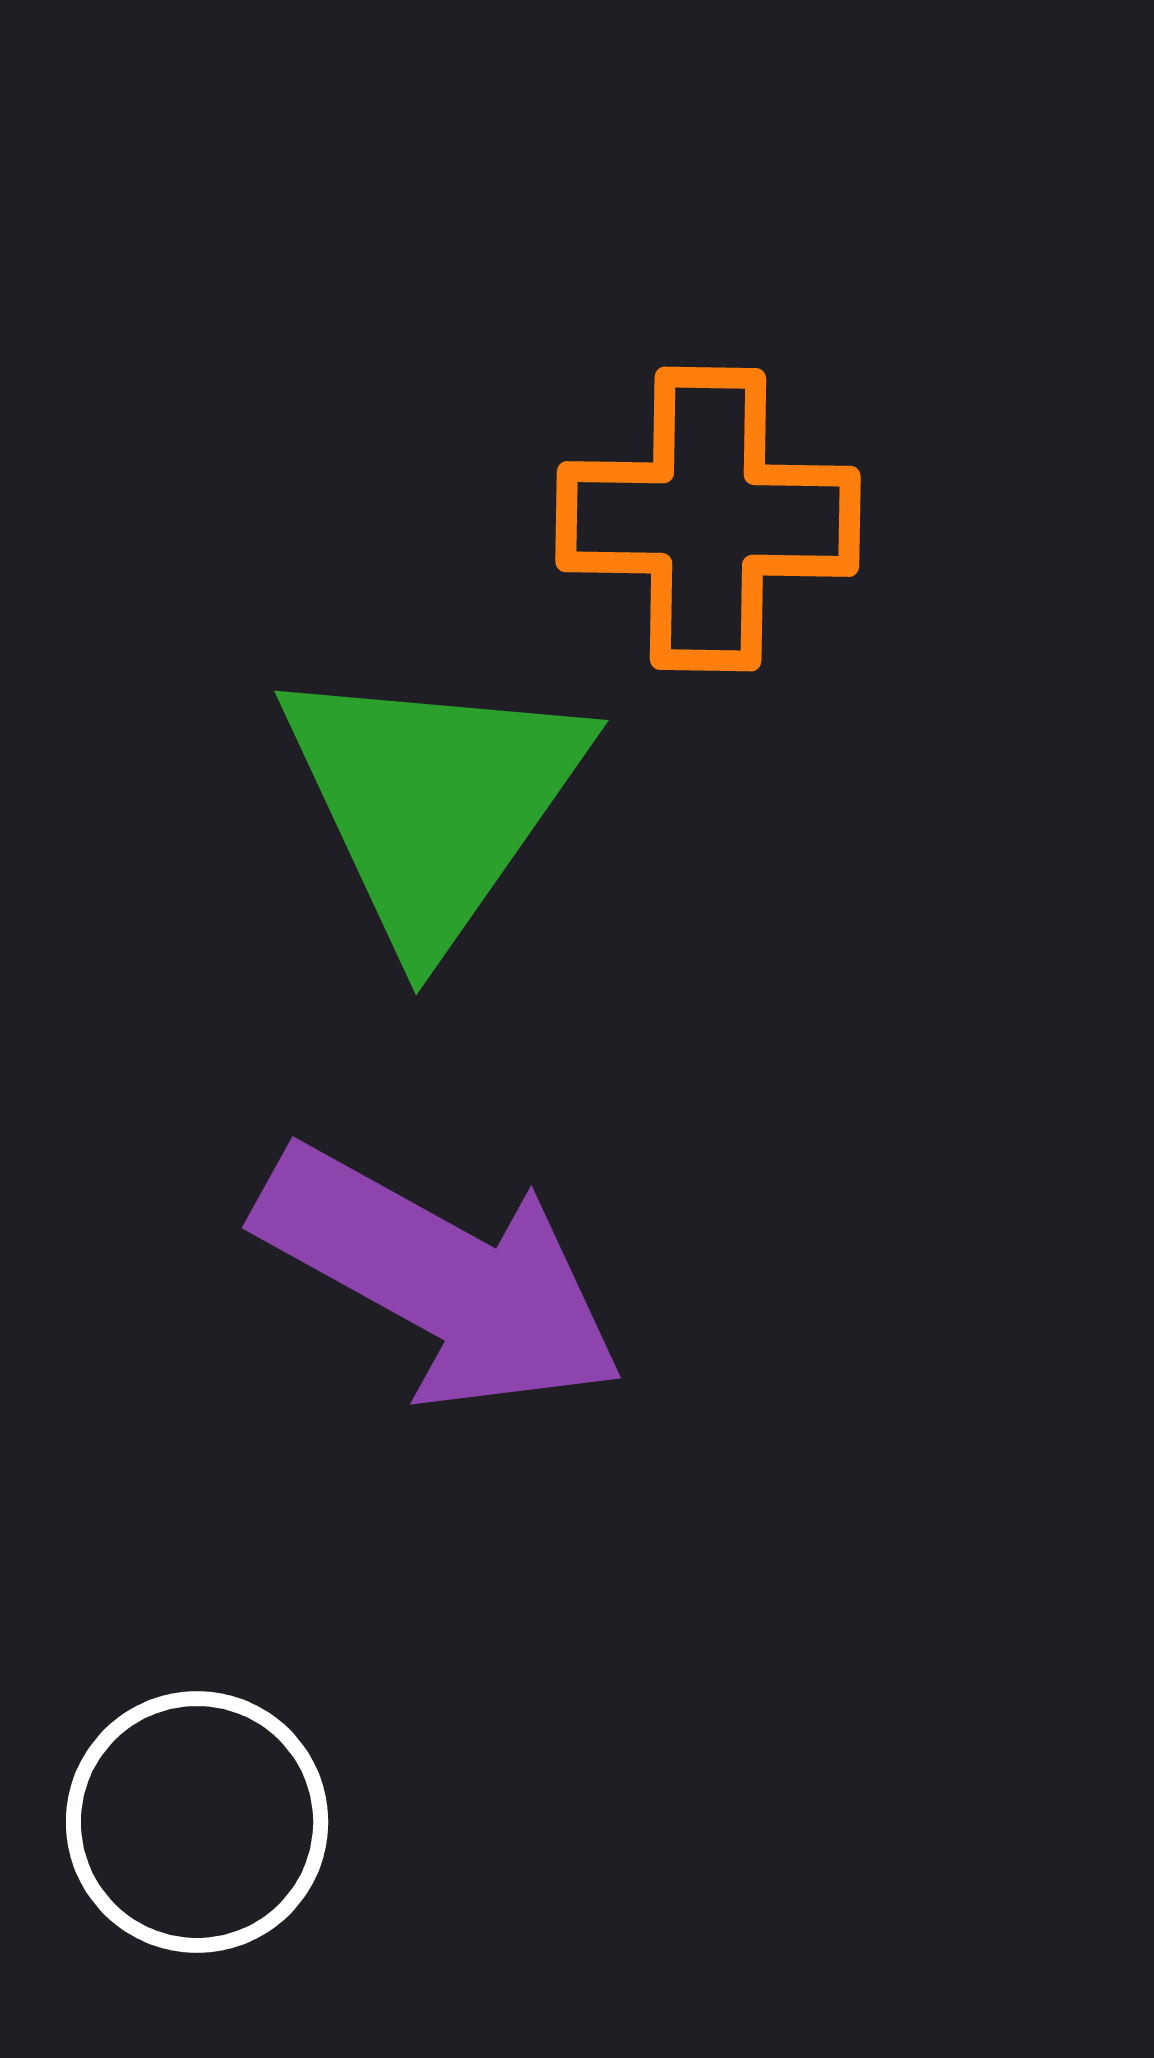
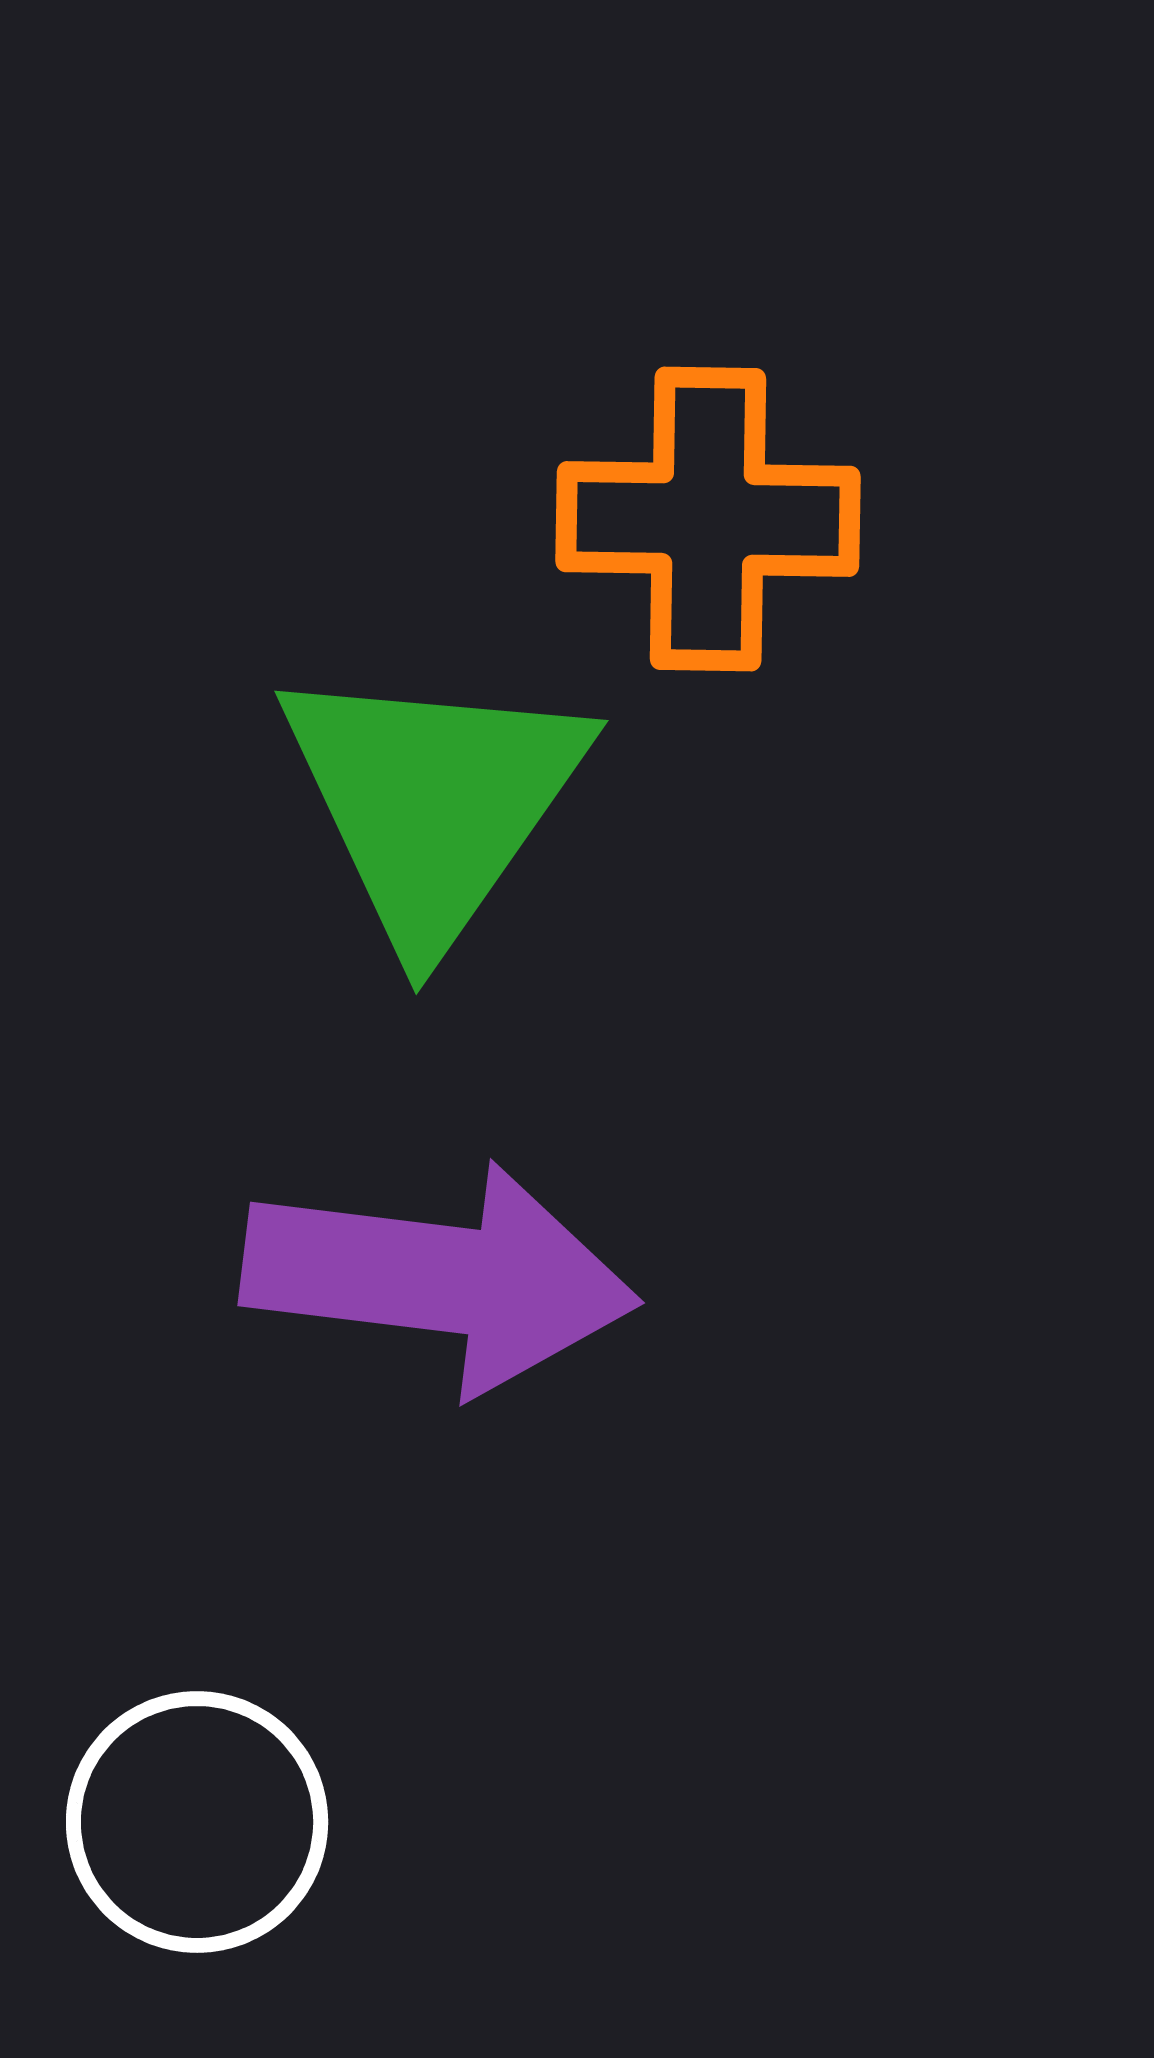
purple arrow: rotated 22 degrees counterclockwise
